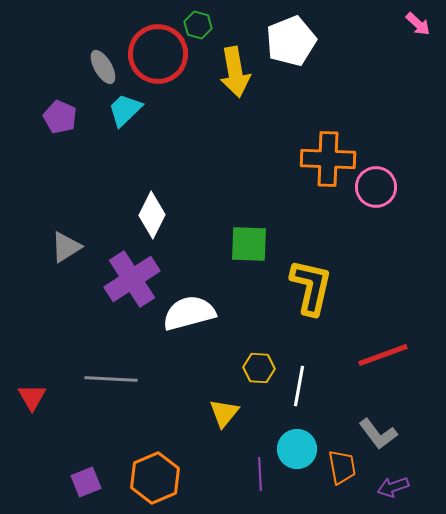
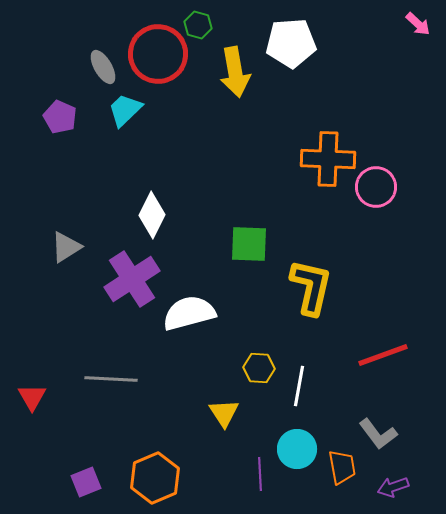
white pentagon: moved 2 px down; rotated 18 degrees clockwise
yellow triangle: rotated 12 degrees counterclockwise
